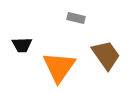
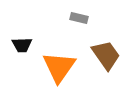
gray rectangle: moved 3 px right
